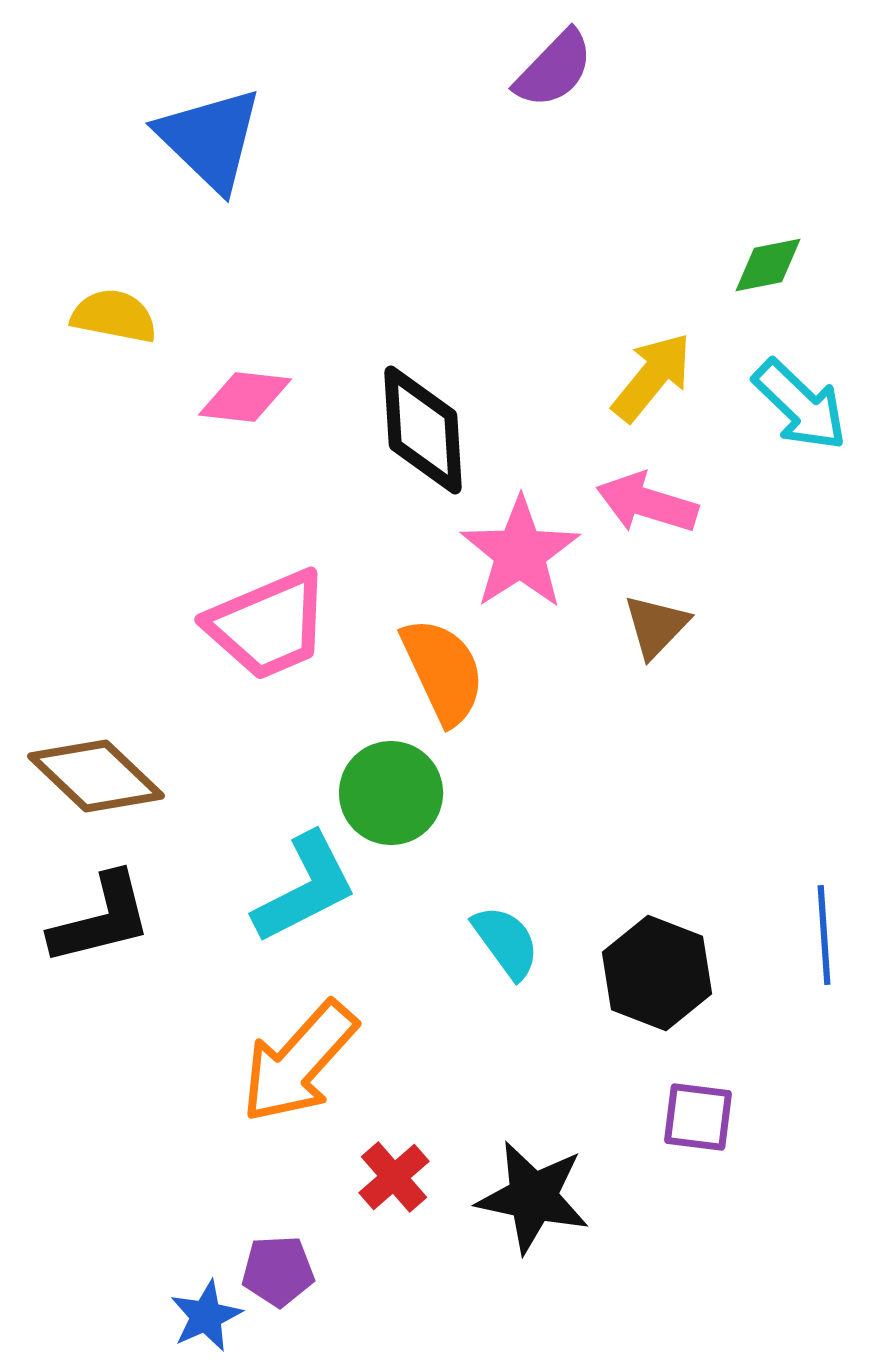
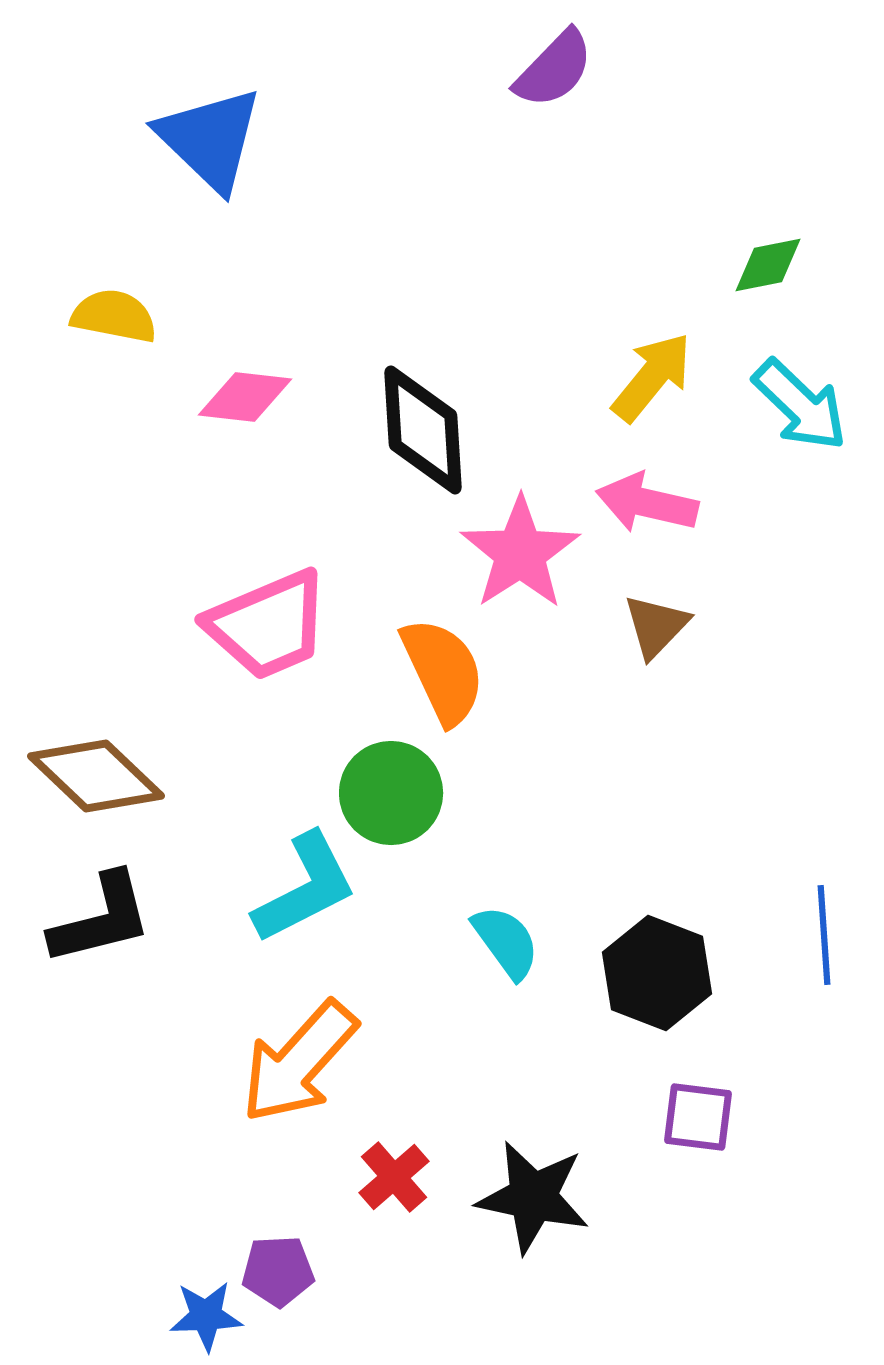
pink arrow: rotated 4 degrees counterclockwise
blue star: rotated 22 degrees clockwise
